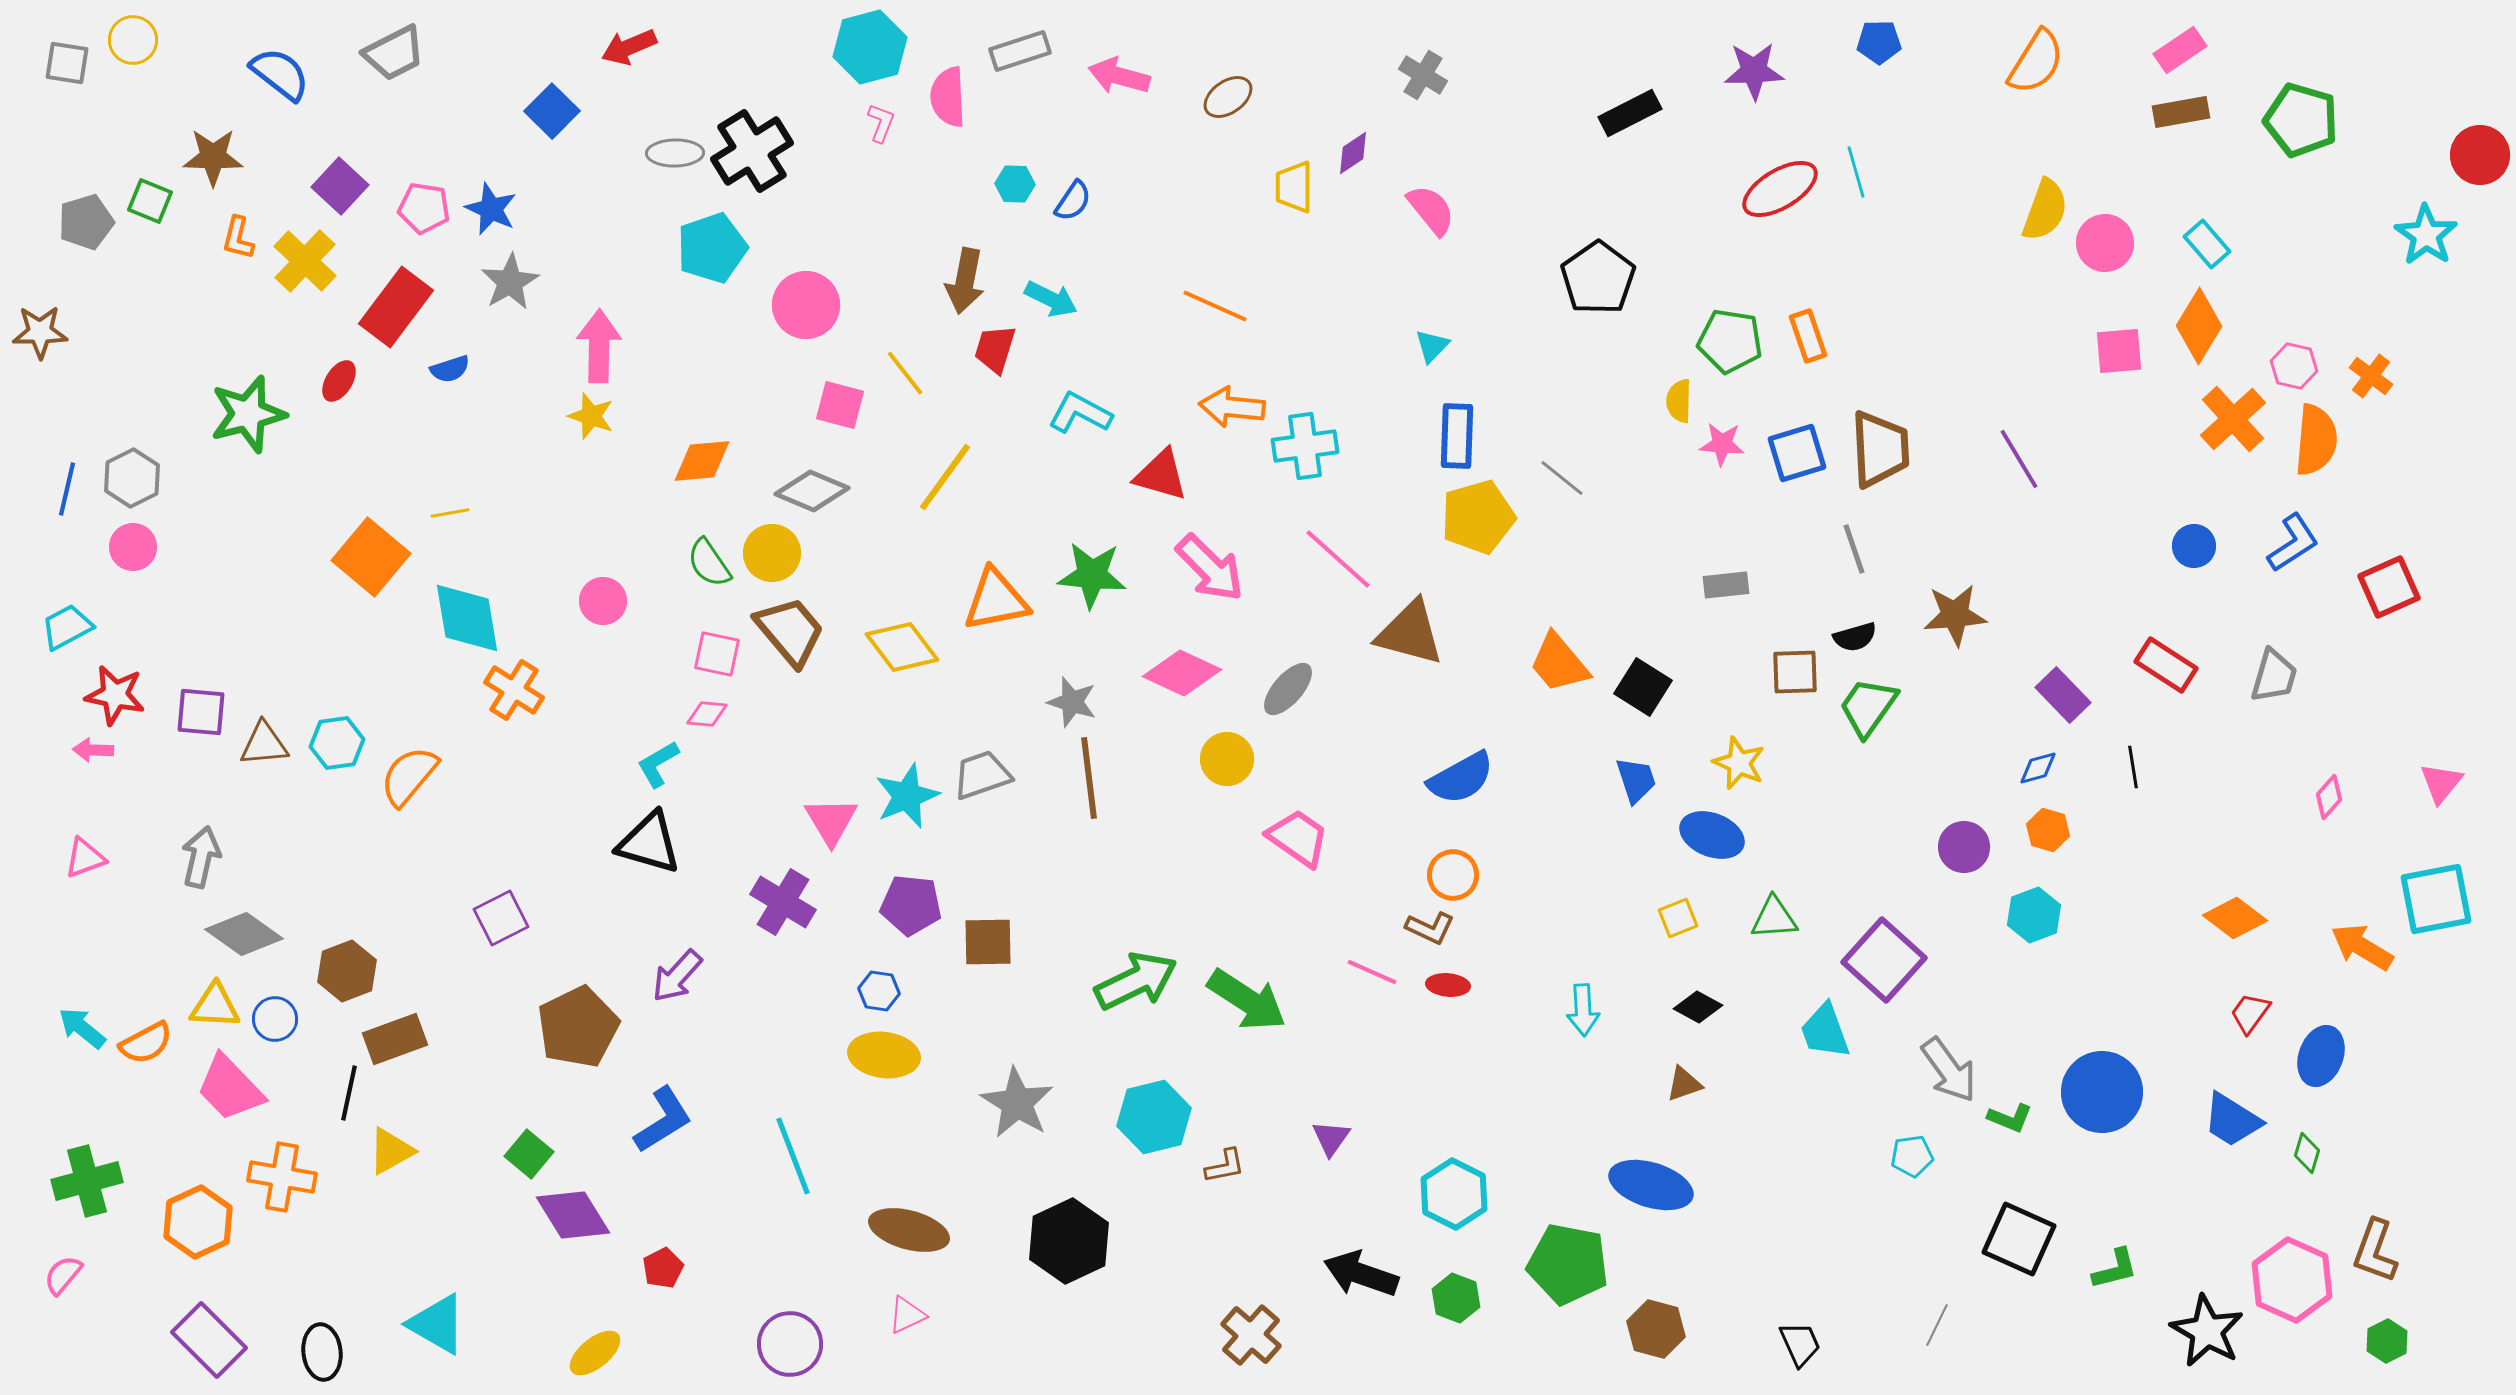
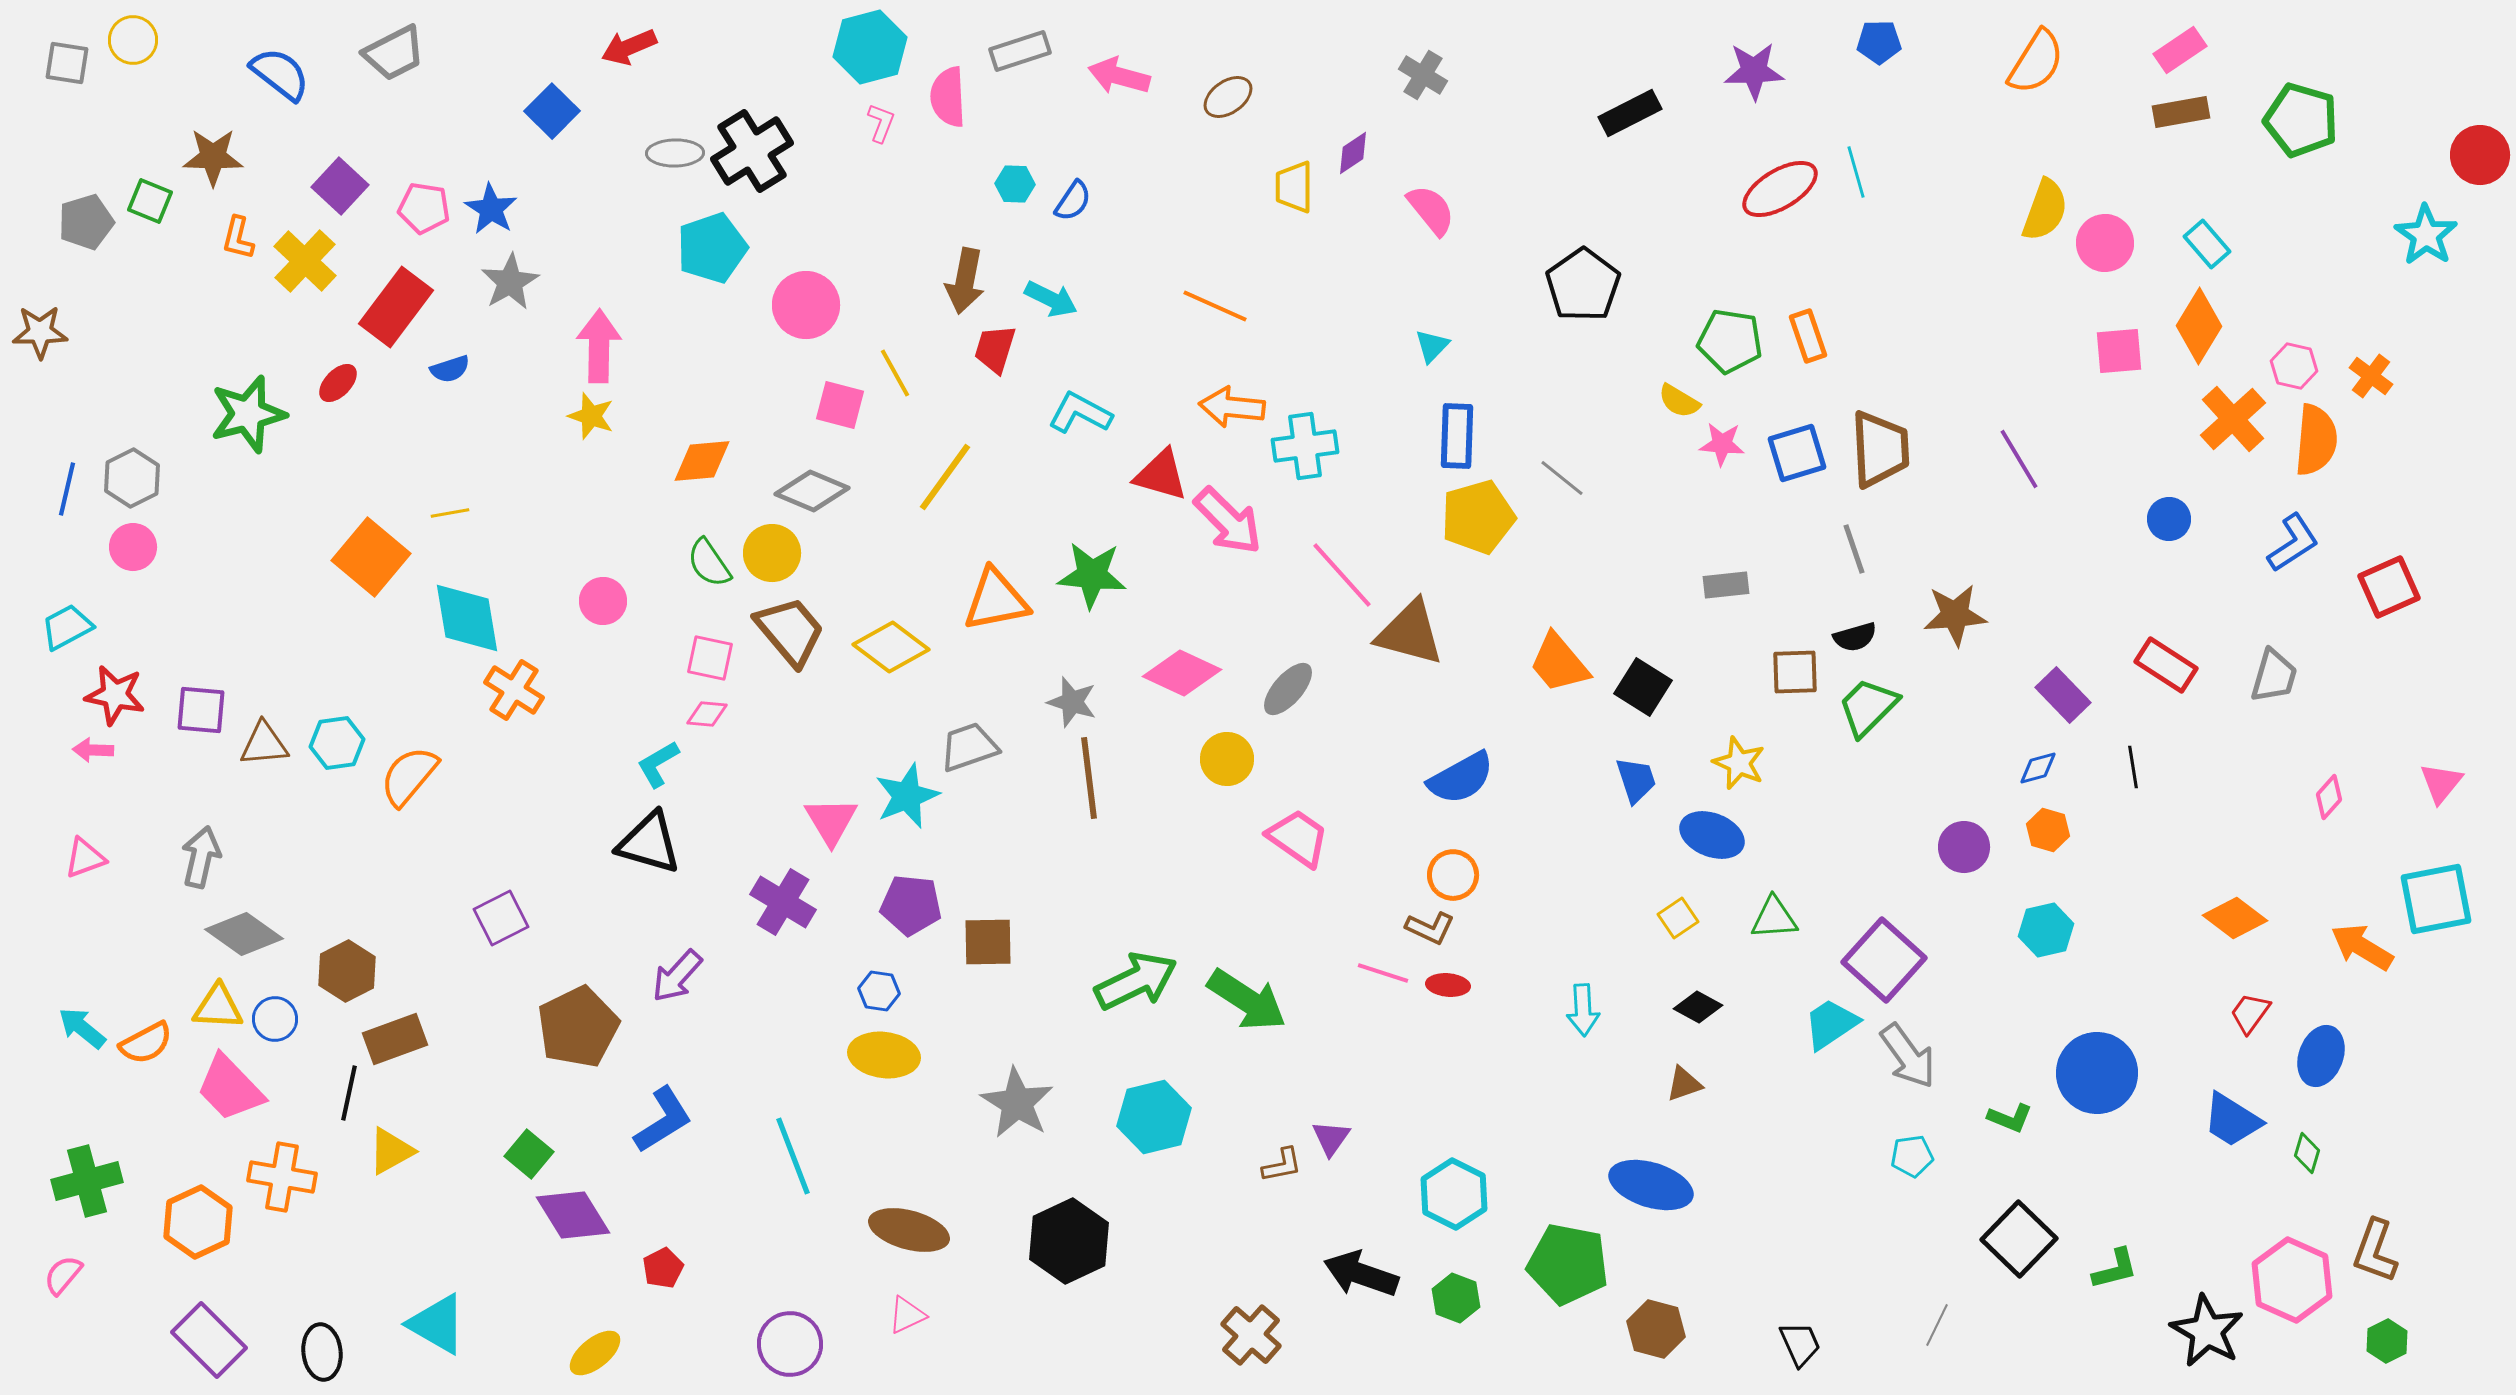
blue star at (491, 209): rotated 8 degrees clockwise
black pentagon at (1598, 278): moved 15 px left, 7 px down
yellow line at (905, 373): moved 10 px left; rotated 9 degrees clockwise
red ellipse at (339, 381): moved 1 px left, 2 px down; rotated 12 degrees clockwise
yellow semicircle at (1679, 401): rotated 60 degrees counterclockwise
blue circle at (2194, 546): moved 25 px left, 27 px up
pink line at (1338, 559): moved 4 px right, 16 px down; rotated 6 degrees clockwise
pink arrow at (1210, 568): moved 18 px right, 47 px up
yellow diamond at (902, 647): moved 11 px left; rotated 16 degrees counterclockwise
pink square at (717, 654): moved 7 px left, 4 px down
green trapezoid at (1868, 707): rotated 10 degrees clockwise
purple square at (201, 712): moved 2 px up
gray trapezoid at (982, 775): moved 13 px left, 28 px up
cyan hexagon at (2034, 915): moved 12 px right, 15 px down; rotated 8 degrees clockwise
yellow square at (1678, 918): rotated 12 degrees counterclockwise
brown hexagon at (347, 971): rotated 6 degrees counterclockwise
pink line at (1372, 972): moved 11 px right, 1 px down; rotated 6 degrees counterclockwise
yellow triangle at (215, 1006): moved 3 px right, 1 px down
cyan trapezoid at (1825, 1031): moved 6 px right, 7 px up; rotated 76 degrees clockwise
gray arrow at (1949, 1070): moved 41 px left, 14 px up
blue circle at (2102, 1092): moved 5 px left, 19 px up
brown L-shape at (1225, 1166): moved 57 px right, 1 px up
black square at (2019, 1239): rotated 20 degrees clockwise
